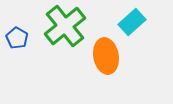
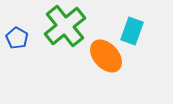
cyan rectangle: moved 9 px down; rotated 28 degrees counterclockwise
orange ellipse: rotated 32 degrees counterclockwise
